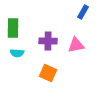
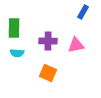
green rectangle: moved 1 px right
